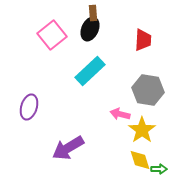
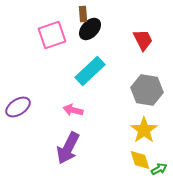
brown rectangle: moved 10 px left, 1 px down
black ellipse: rotated 20 degrees clockwise
pink square: rotated 20 degrees clockwise
red trapezoid: rotated 30 degrees counterclockwise
gray hexagon: moved 1 px left
purple ellipse: moved 11 px left; rotated 40 degrees clockwise
pink arrow: moved 47 px left, 4 px up
yellow star: moved 2 px right
purple arrow: rotated 32 degrees counterclockwise
green arrow: rotated 28 degrees counterclockwise
